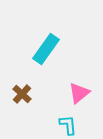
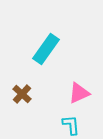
pink triangle: rotated 15 degrees clockwise
cyan L-shape: moved 3 px right
